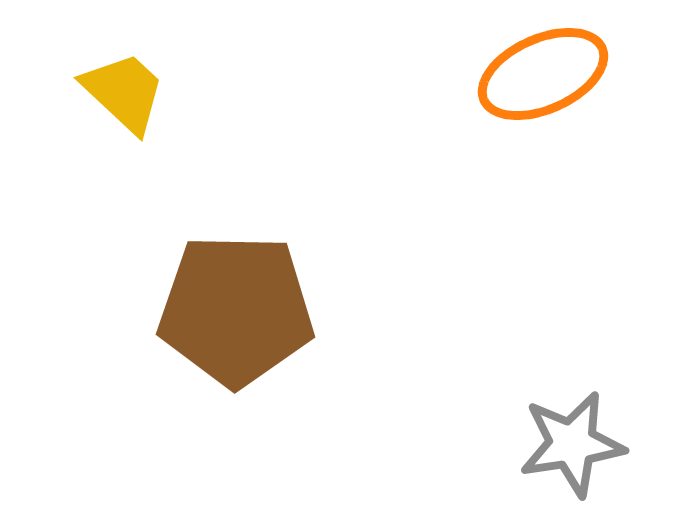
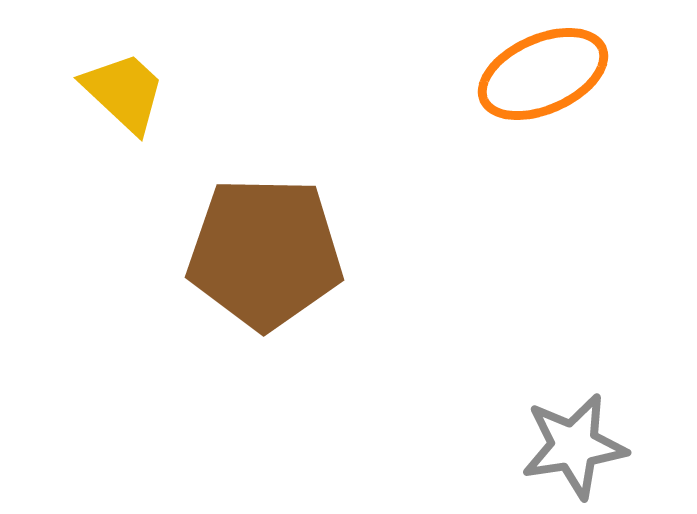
brown pentagon: moved 29 px right, 57 px up
gray star: moved 2 px right, 2 px down
